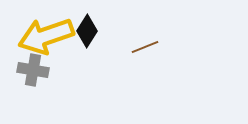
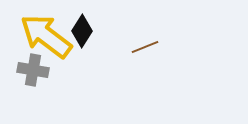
black diamond: moved 5 px left
yellow arrow: rotated 56 degrees clockwise
